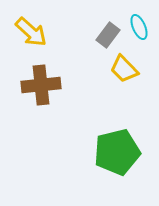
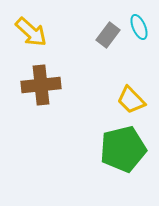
yellow trapezoid: moved 7 px right, 31 px down
green pentagon: moved 6 px right, 3 px up
